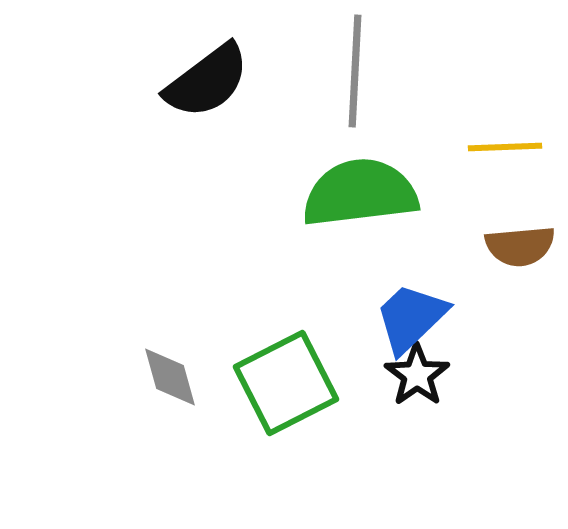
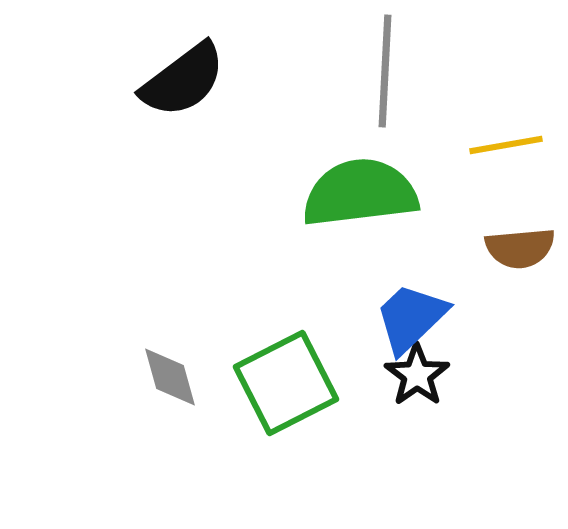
gray line: moved 30 px right
black semicircle: moved 24 px left, 1 px up
yellow line: moved 1 px right, 2 px up; rotated 8 degrees counterclockwise
brown semicircle: moved 2 px down
